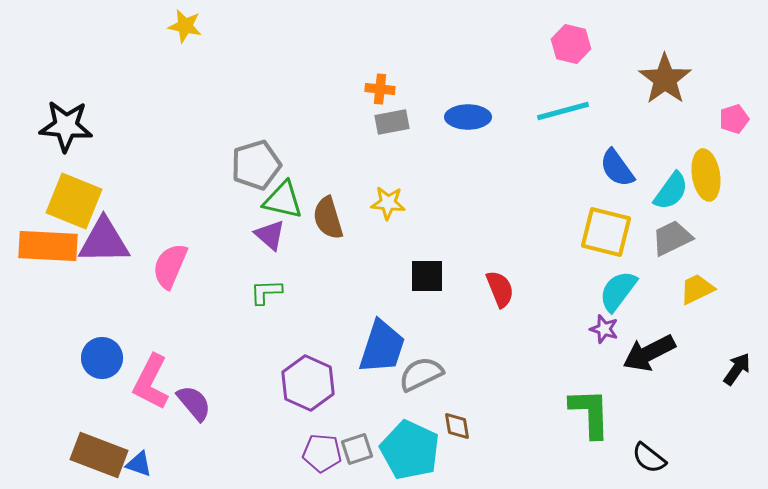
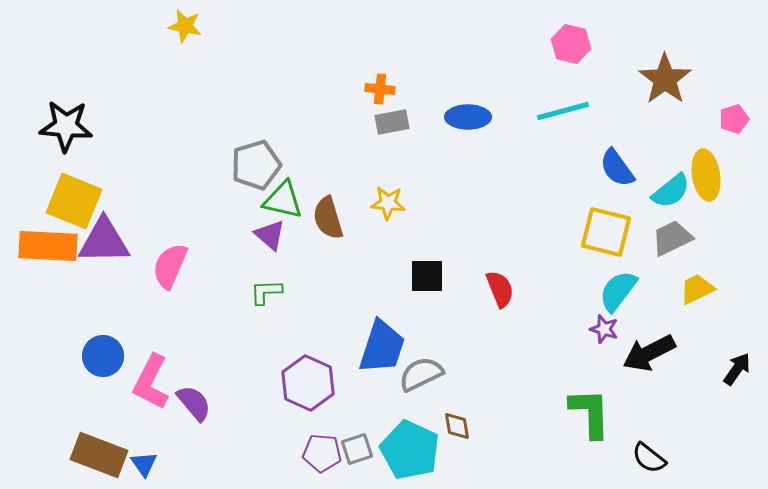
cyan semicircle at (671, 191): rotated 15 degrees clockwise
blue circle at (102, 358): moved 1 px right, 2 px up
blue triangle at (139, 464): moved 5 px right; rotated 36 degrees clockwise
